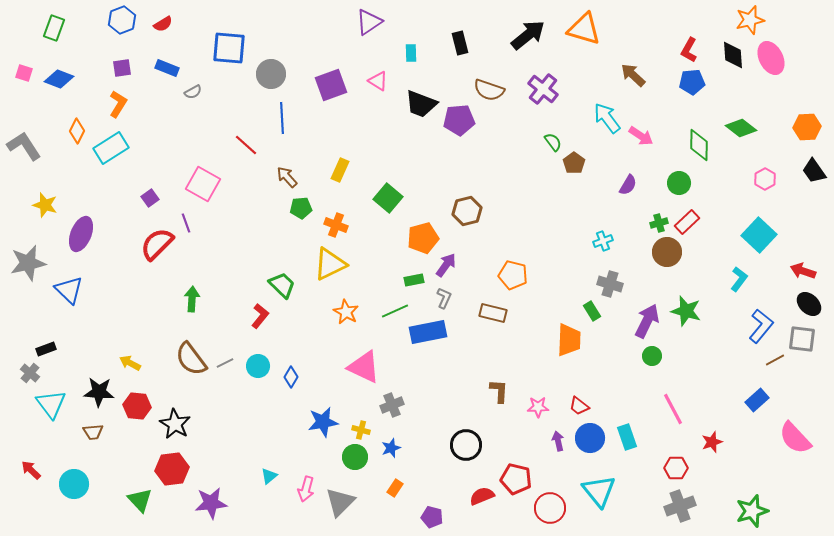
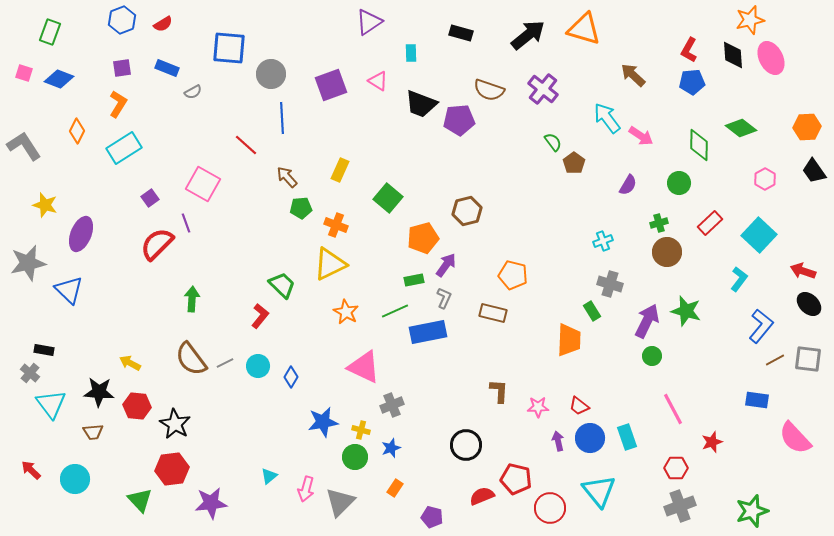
green rectangle at (54, 28): moved 4 px left, 4 px down
black rectangle at (460, 43): moved 1 px right, 10 px up; rotated 60 degrees counterclockwise
cyan rectangle at (111, 148): moved 13 px right
red rectangle at (687, 222): moved 23 px right, 1 px down
gray square at (802, 339): moved 6 px right, 20 px down
black rectangle at (46, 349): moved 2 px left, 1 px down; rotated 30 degrees clockwise
blue rectangle at (757, 400): rotated 50 degrees clockwise
cyan circle at (74, 484): moved 1 px right, 5 px up
